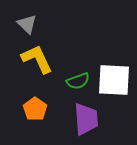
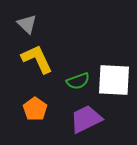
purple trapezoid: rotated 112 degrees counterclockwise
